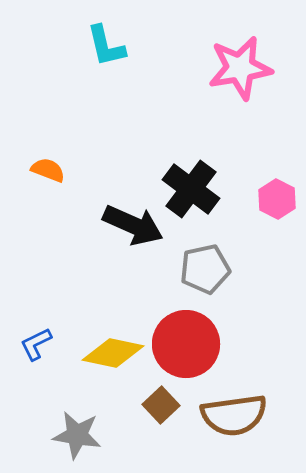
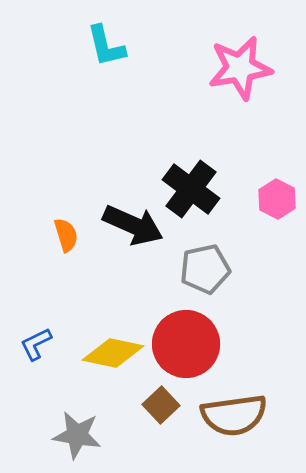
orange semicircle: moved 18 px right, 65 px down; rotated 52 degrees clockwise
